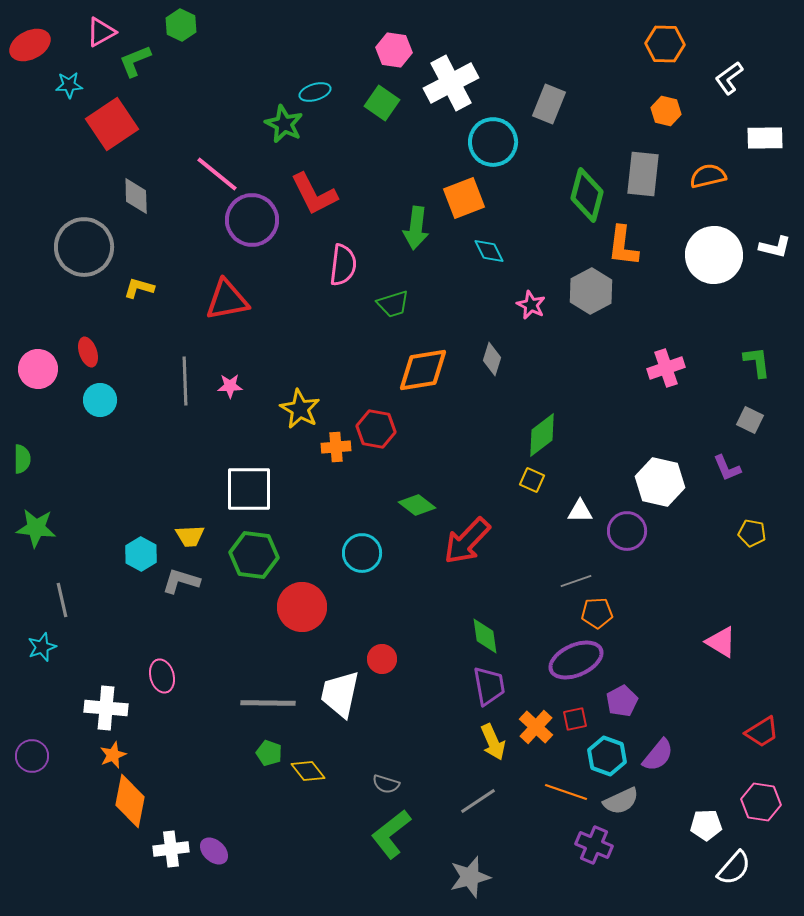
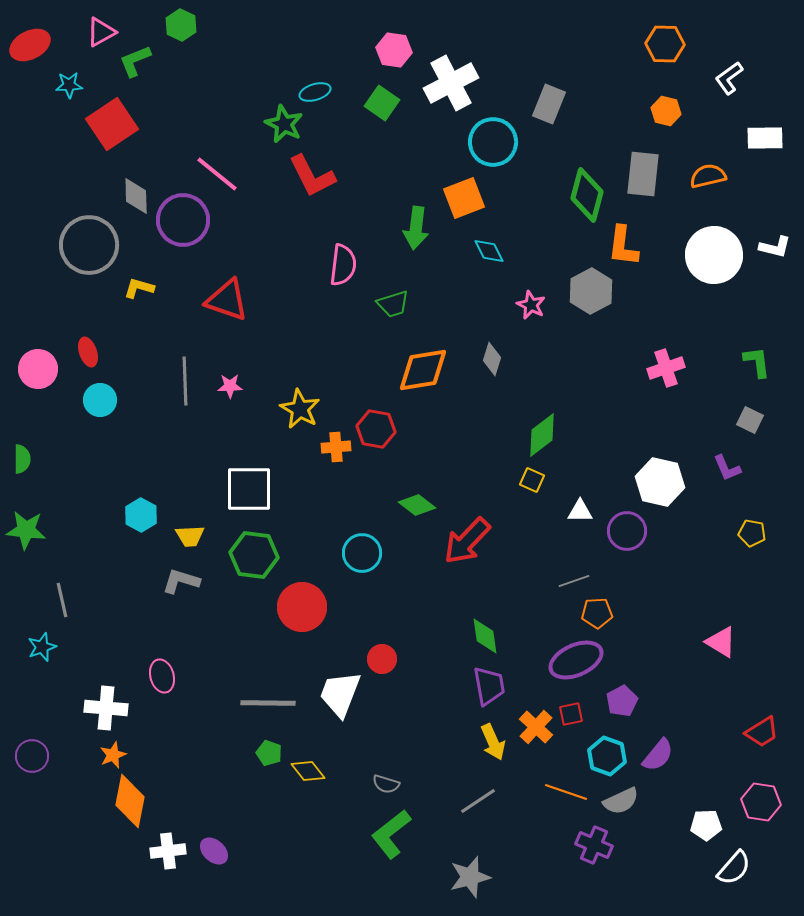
red L-shape at (314, 194): moved 2 px left, 18 px up
purple circle at (252, 220): moved 69 px left
gray circle at (84, 247): moved 5 px right, 2 px up
red triangle at (227, 300): rotated 30 degrees clockwise
green star at (36, 528): moved 10 px left, 2 px down
cyan hexagon at (141, 554): moved 39 px up
gray line at (576, 581): moved 2 px left
white trapezoid at (340, 694): rotated 9 degrees clockwise
red square at (575, 719): moved 4 px left, 5 px up
white cross at (171, 849): moved 3 px left, 2 px down
